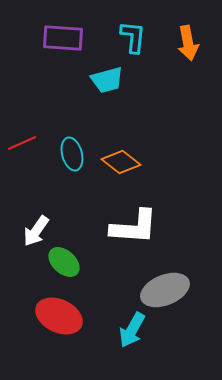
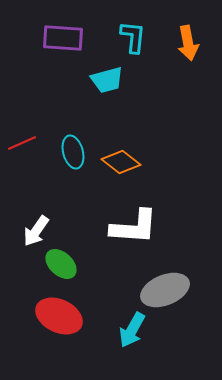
cyan ellipse: moved 1 px right, 2 px up
green ellipse: moved 3 px left, 2 px down
